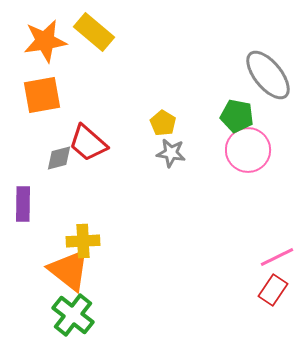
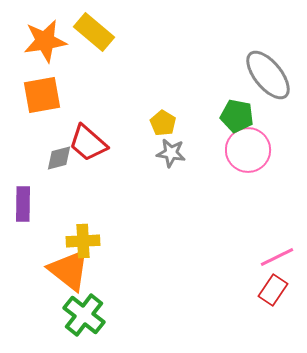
green cross: moved 11 px right
